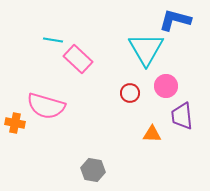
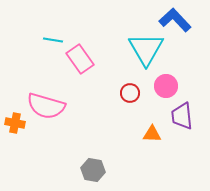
blue L-shape: rotated 32 degrees clockwise
pink rectangle: moved 2 px right; rotated 12 degrees clockwise
